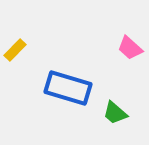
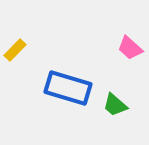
green trapezoid: moved 8 px up
